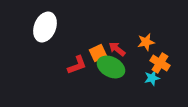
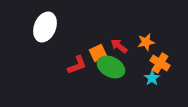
red arrow: moved 2 px right, 3 px up
cyan star: rotated 21 degrees counterclockwise
